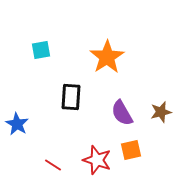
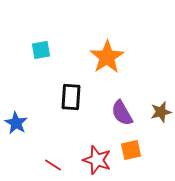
blue star: moved 1 px left, 1 px up
